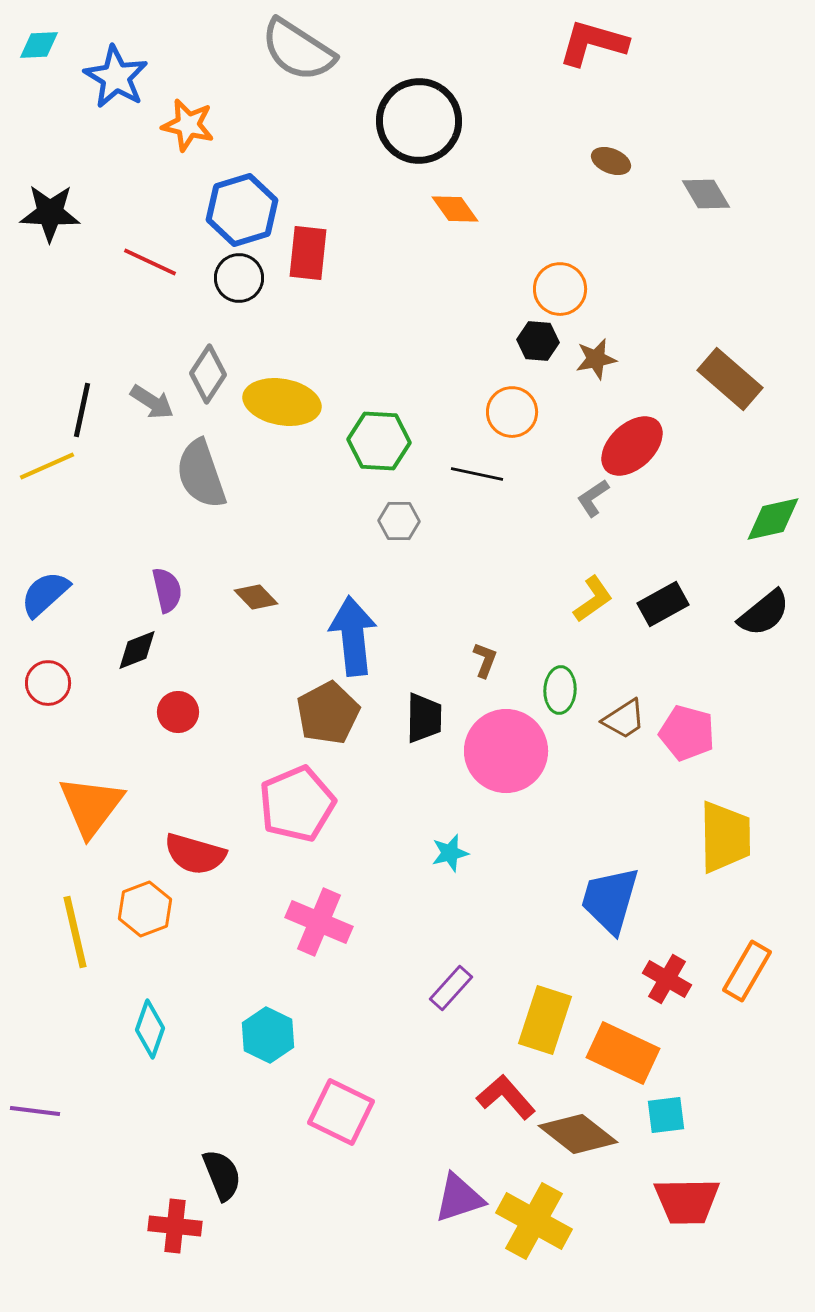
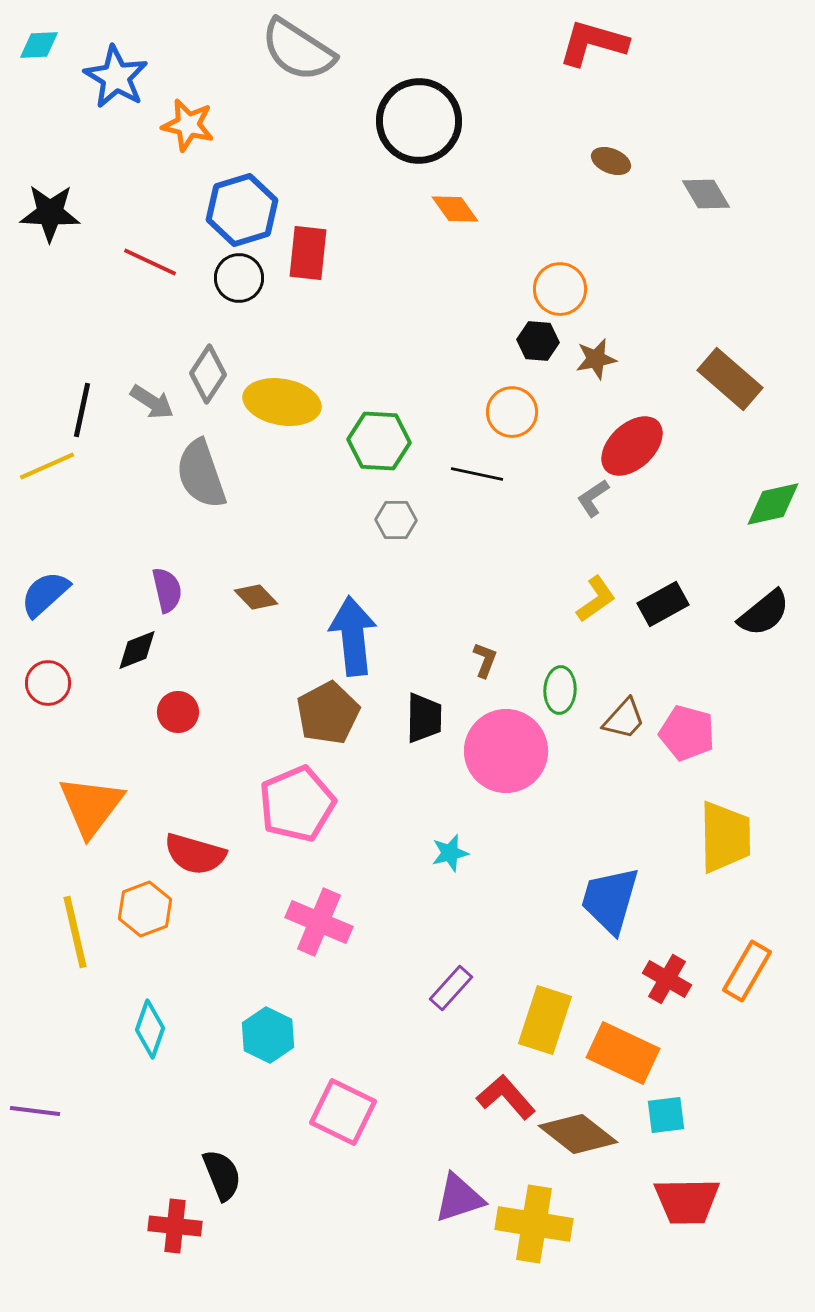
green diamond at (773, 519): moved 15 px up
gray hexagon at (399, 521): moved 3 px left, 1 px up
yellow L-shape at (593, 599): moved 3 px right
brown trapezoid at (624, 719): rotated 15 degrees counterclockwise
pink square at (341, 1112): moved 2 px right
yellow cross at (534, 1221): moved 3 px down; rotated 20 degrees counterclockwise
